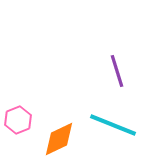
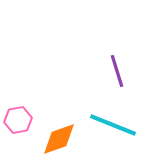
pink hexagon: rotated 12 degrees clockwise
orange diamond: rotated 6 degrees clockwise
